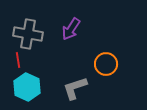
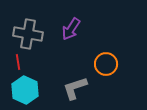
red line: moved 2 px down
cyan hexagon: moved 2 px left, 3 px down
